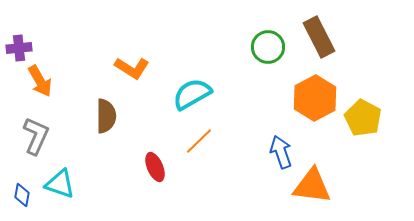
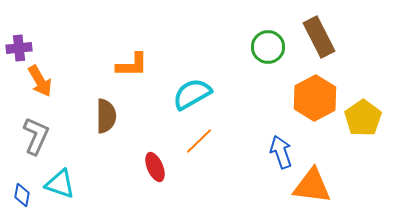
orange L-shape: moved 3 px up; rotated 32 degrees counterclockwise
yellow pentagon: rotated 9 degrees clockwise
